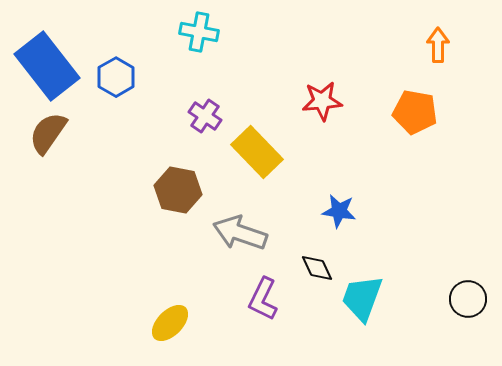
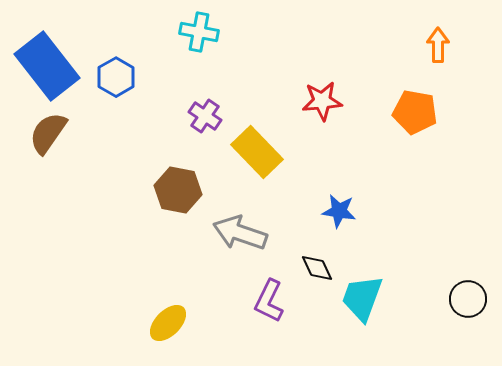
purple L-shape: moved 6 px right, 2 px down
yellow ellipse: moved 2 px left
